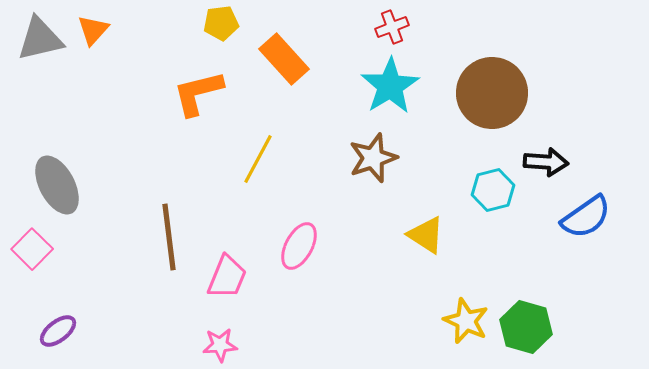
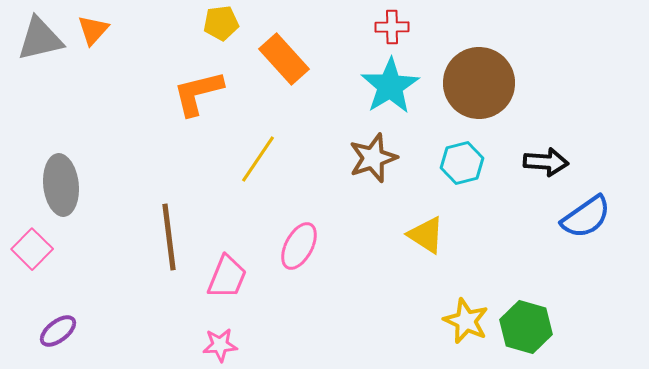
red cross: rotated 20 degrees clockwise
brown circle: moved 13 px left, 10 px up
yellow line: rotated 6 degrees clockwise
gray ellipse: moved 4 px right; rotated 22 degrees clockwise
cyan hexagon: moved 31 px left, 27 px up
